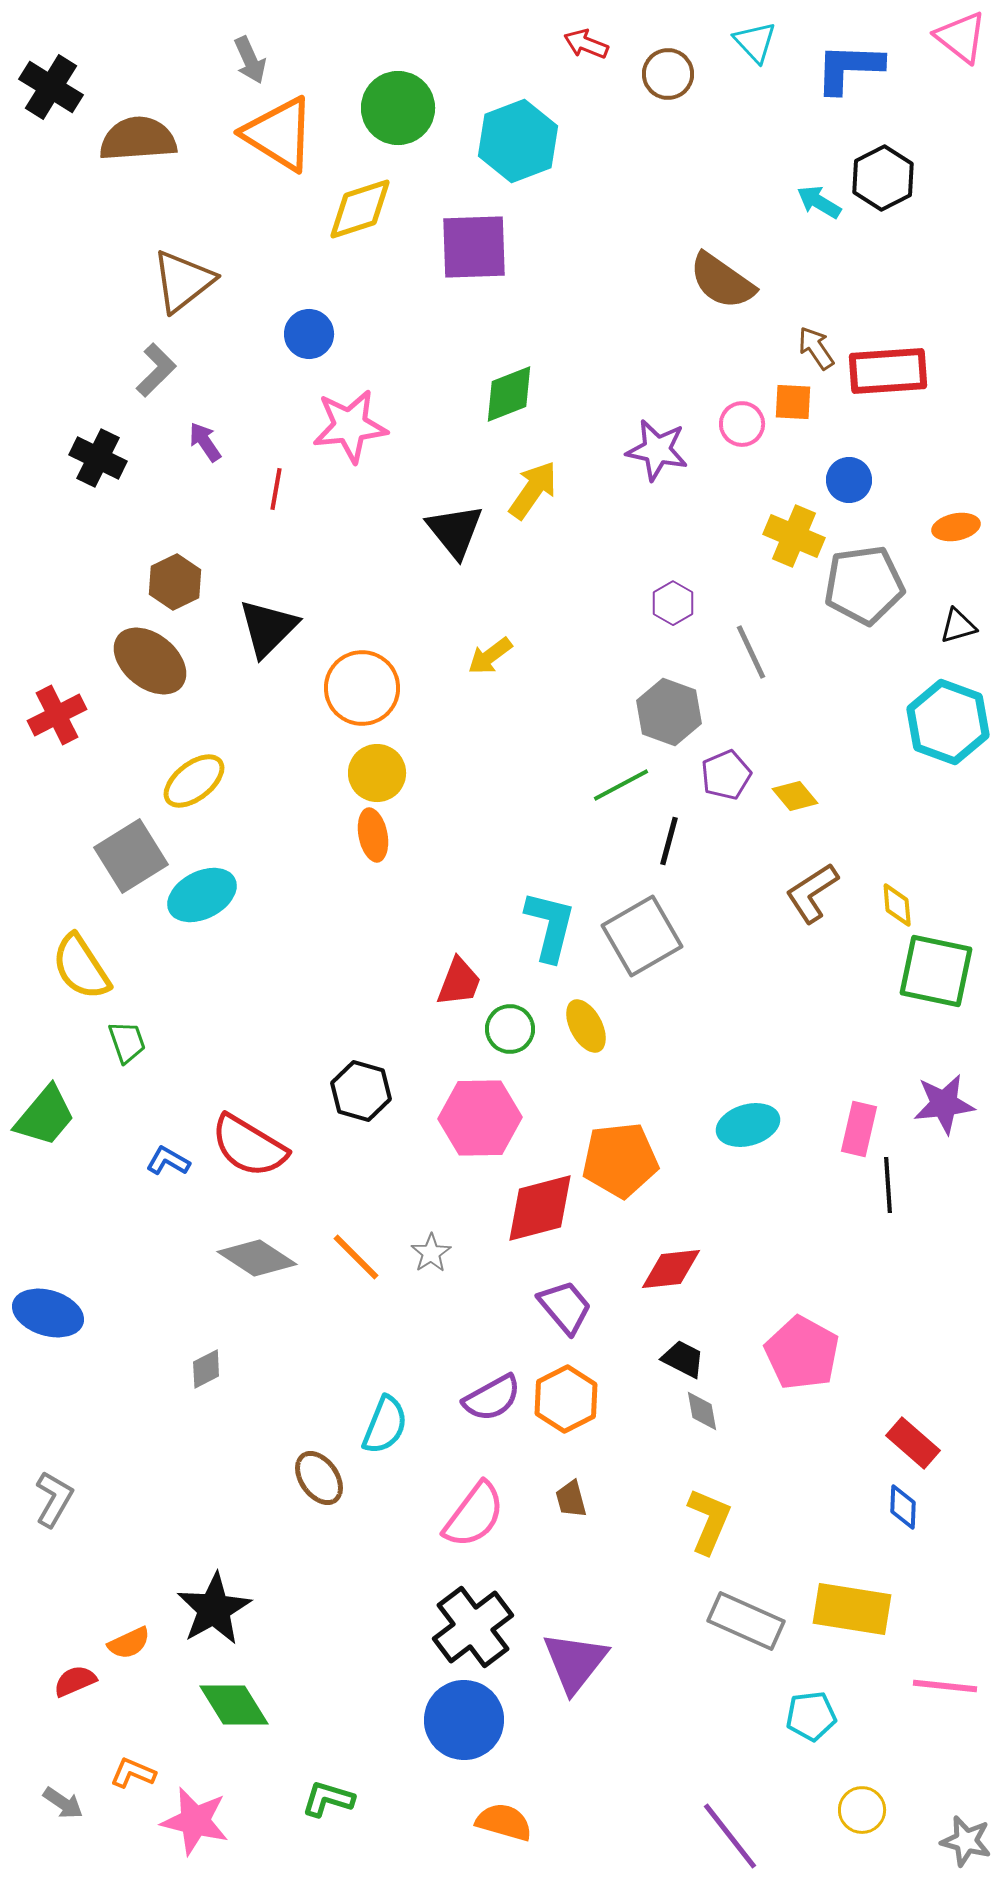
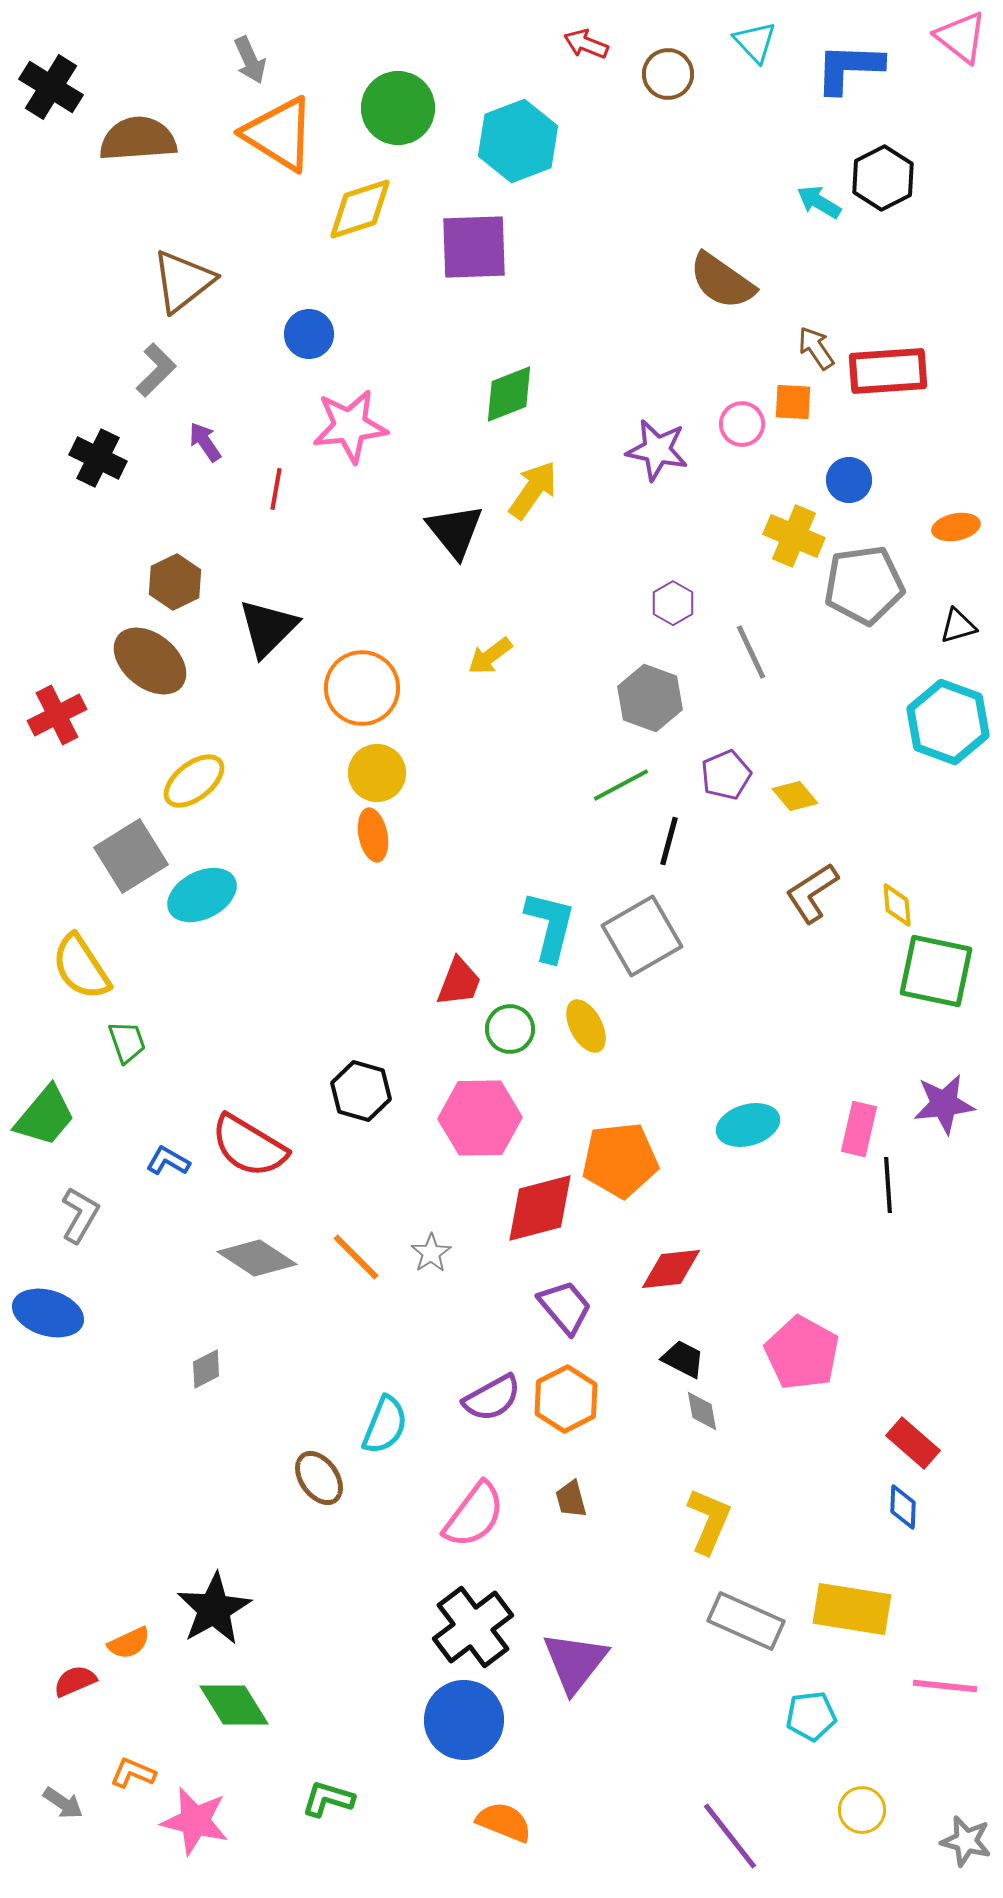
gray hexagon at (669, 712): moved 19 px left, 14 px up
gray L-shape at (54, 1499): moved 26 px right, 284 px up
orange semicircle at (504, 1822): rotated 6 degrees clockwise
